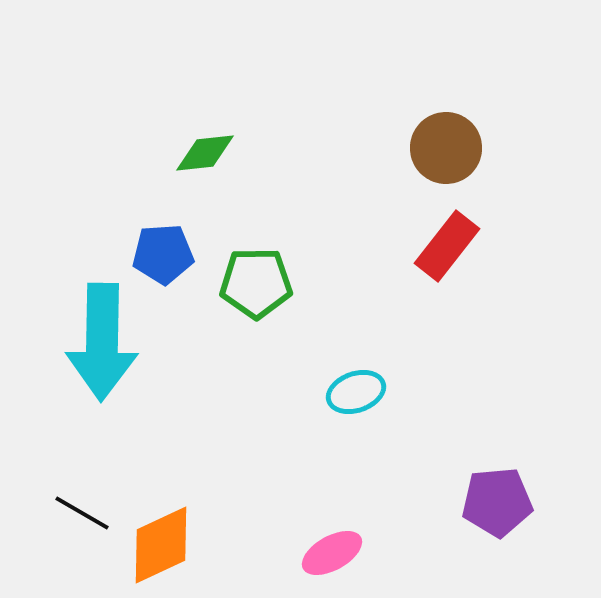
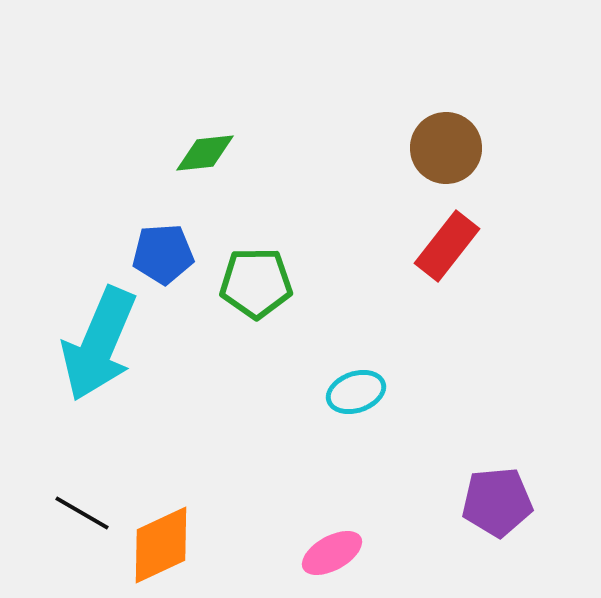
cyan arrow: moved 3 px left, 2 px down; rotated 22 degrees clockwise
